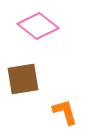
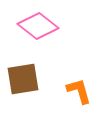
orange L-shape: moved 14 px right, 21 px up
